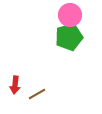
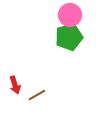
red arrow: rotated 24 degrees counterclockwise
brown line: moved 1 px down
